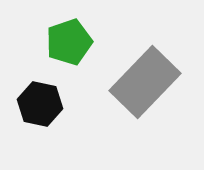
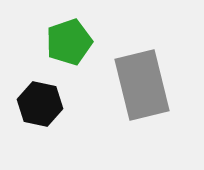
gray rectangle: moved 3 px left, 3 px down; rotated 58 degrees counterclockwise
